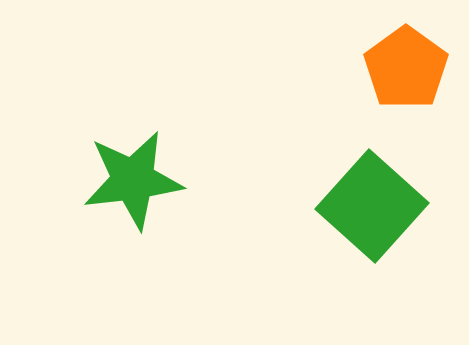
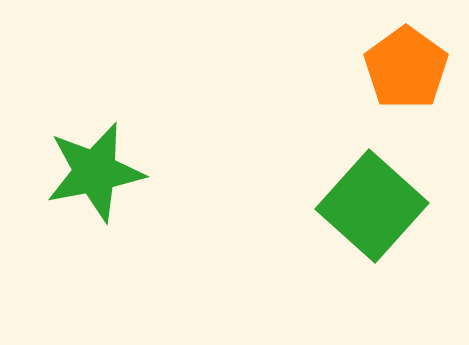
green star: moved 38 px left, 8 px up; rotated 4 degrees counterclockwise
